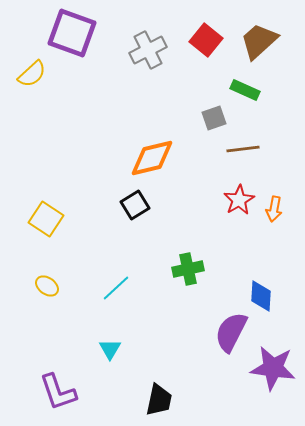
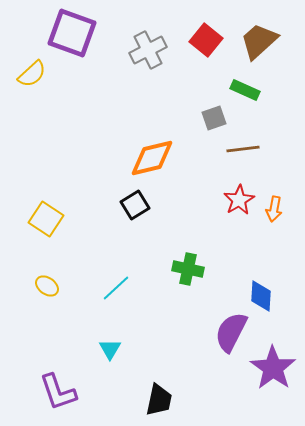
green cross: rotated 24 degrees clockwise
purple star: rotated 27 degrees clockwise
